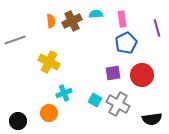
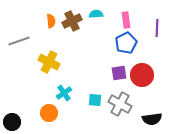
pink rectangle: moved 4 px right, 1 px down
purple line: rotated 18 degrees clockwise
gray line: moved 4 px right, 1 px down
purple square: moved 6 px right
cyan cross: rotated 14 degrees counterclockwise
cyan square: rotated 24 degrees counterclockwise
gray cross: moved 2 px right
black circle: moved 6 px left, 1 px down
